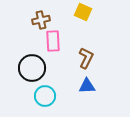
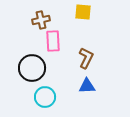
yellow square: rotated 18 degrees counterclockwise
cyan circle: moved 1 px down
